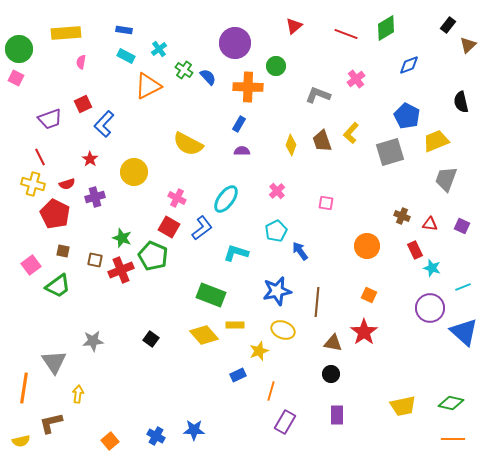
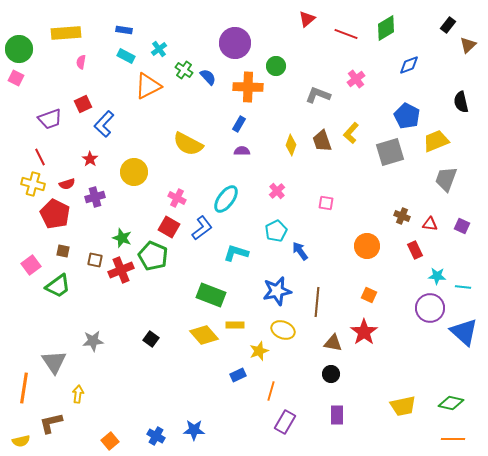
red triangle at (294, 26): moved 13 px right, 7 px up
cyan star at (432, 268): moved 5 px right, 8 px down; rotated 12 degrees counterclockwise
cyan line at (463, 287): rotated 28 degrees clockwise
